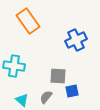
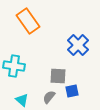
blue cross: moved 2 px right, 5 px down; rotated 20 degrees counterclockwise
gray semicircle: moved 3 px right
